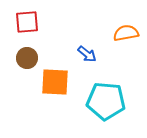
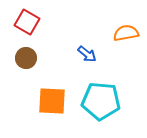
red square: rotated 35 degrees clockwise
brown circle: moved 1 px left
orange square: moved 3 px left, 19 px down
cyan pentagon: moved 5 px left
